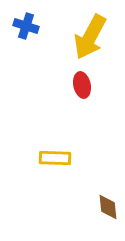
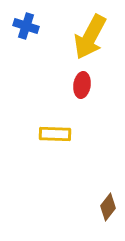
red ellipse: rotated 20 degrees clockwise
yellow rectangle: moved 24 px up
brown diamond: rotated 44 degrees clockwise
